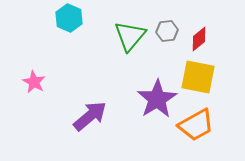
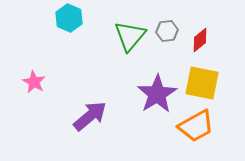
red diamond: moved 1 px right, 1 px down
yellow square: moved 4 px right, 6 px down
purple star: moved 5 px up
orange trapezoid: moved 1 px down
